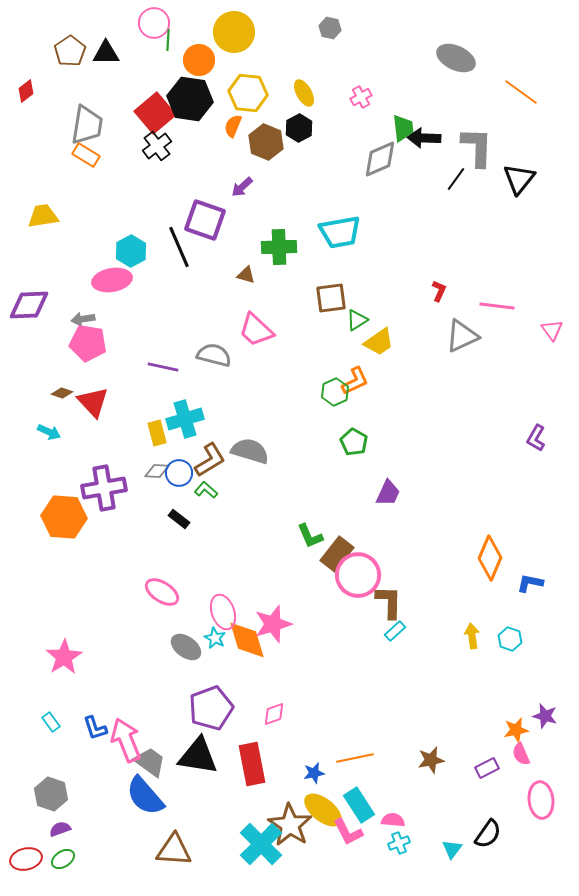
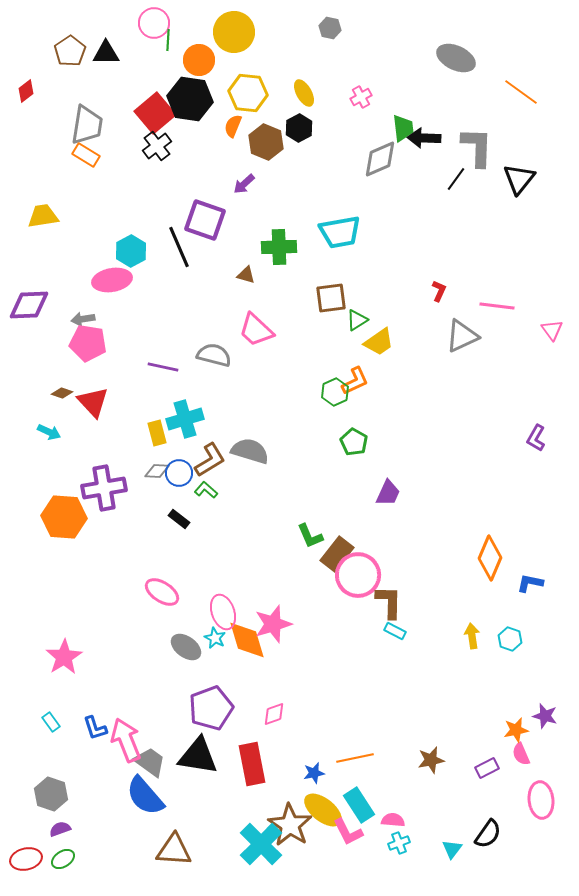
purple arrow at (242, 187): moved 2 px right, 3 px up
cyan rectangle at (395, 631): rotated 70 degrees clockwise
